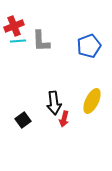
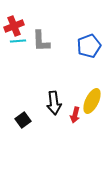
red arrow: moved 11 px right, 4 px up
